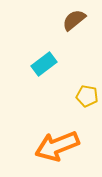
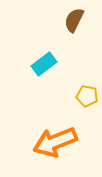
brown semicircle: rotated 25 degrees counterclockwise
orange arrow: moved 2 px left, 4 px up
